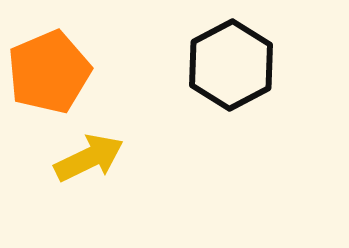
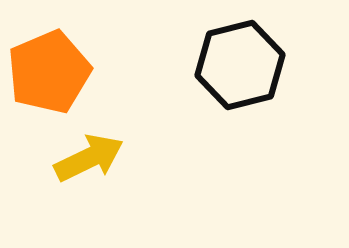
black hexagon: moved 9 px right; rotated 14 degrees clockwise
